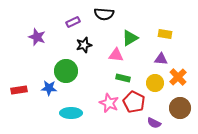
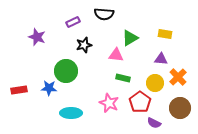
red pentagon: moved 6 px right; rotated 10 degrees clockwise
